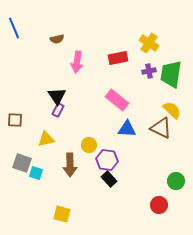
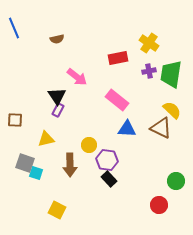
pink arrow: moved 15 px down; rotated 60 degrees counterclockwise
gray square: moved 3 px right
yellow square: moved 5 px left, 4 px up; rotated 12 degrees clockwise
